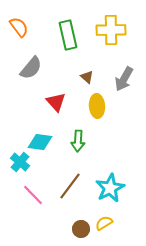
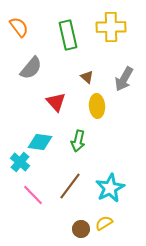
yellow cross: moved 3 px up
green arrow: rotated 10 degrees clockwise
